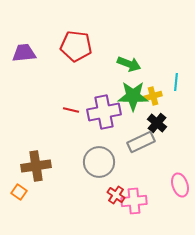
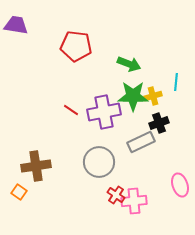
purple trapezoid: moved 8 px left, 28 px up; rotated 15 degrees clockwise
red line: rotated 21 degrees clockwise
black cross: moved 2 px right; rotated 30 degrees clockwise
